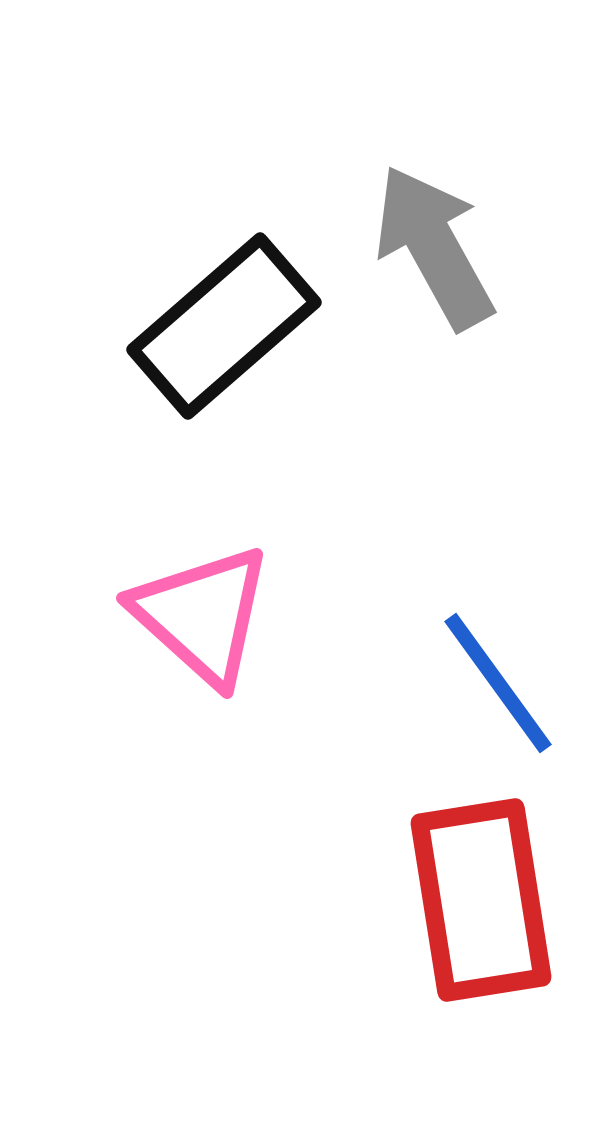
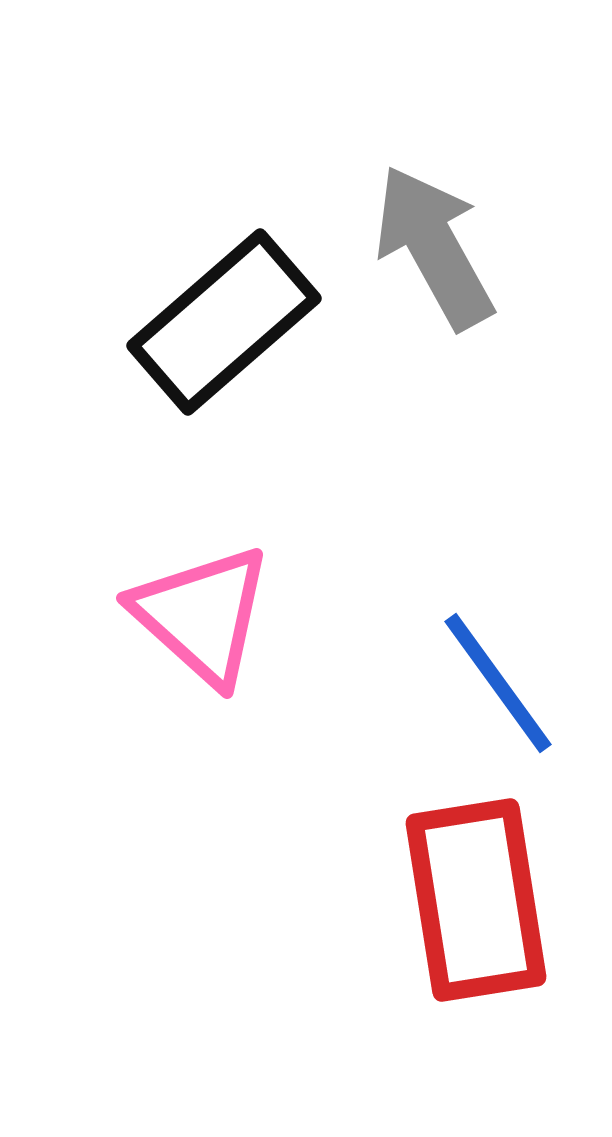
black rectangle: moved 4 px up
red rectangle: moved 5 px left
